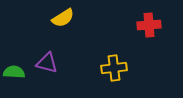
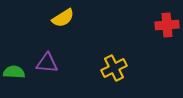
red cross: moved 18 px right
purple triangle: rotated 10 degrees counterclockwise
yellow cross: rotated 20 degrees counterclockwise
